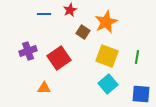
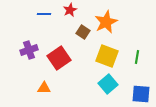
purple cross: moved 1 px right, 1 px up
